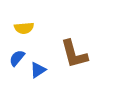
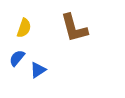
yellow semicircle: rotated 66 degrees counterclockwise
brown L-shape: moved 26 px up
